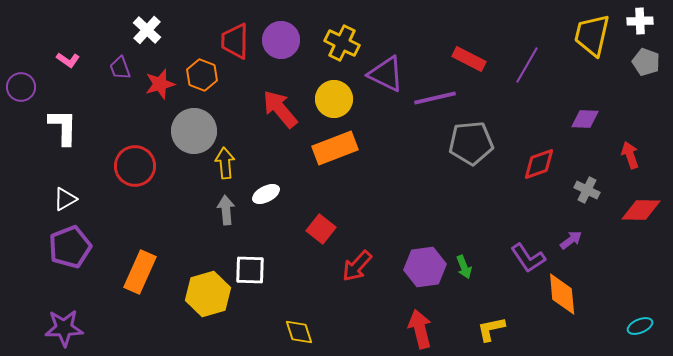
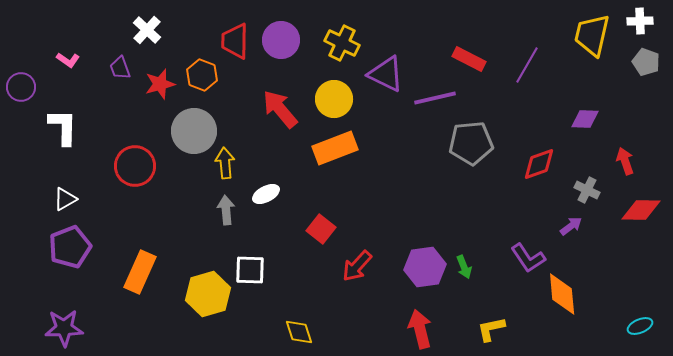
red arrow at (630, 155): moved 5 px left, 6 px down
purple arrow at (571, 240): moved 14 px up
